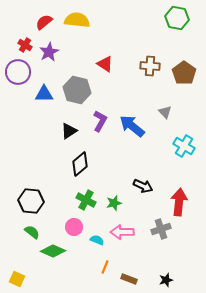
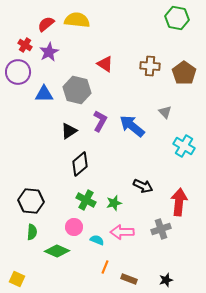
red semicircle: moved 2 px right, 2 px down
green semicircle: rotated 56 degrees clockwise
green diamond: moved 4 px right
